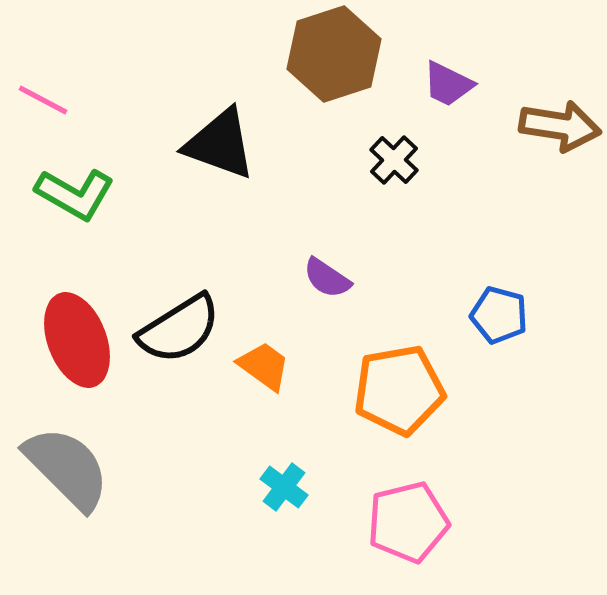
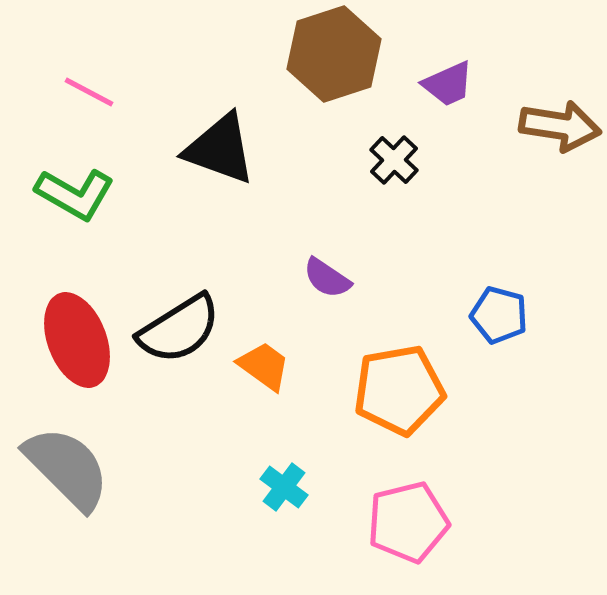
purple trapezoid: rotated 50 degrees counterclockwise
pink line: moved 46 px right, 8 px up
black triangle: moved 5 px down
